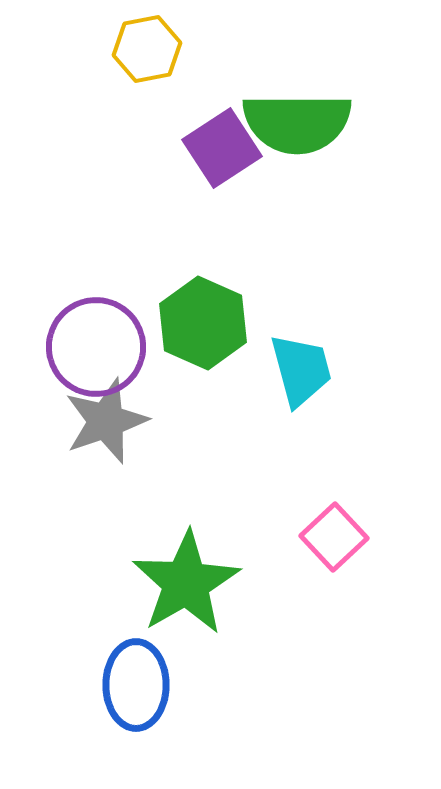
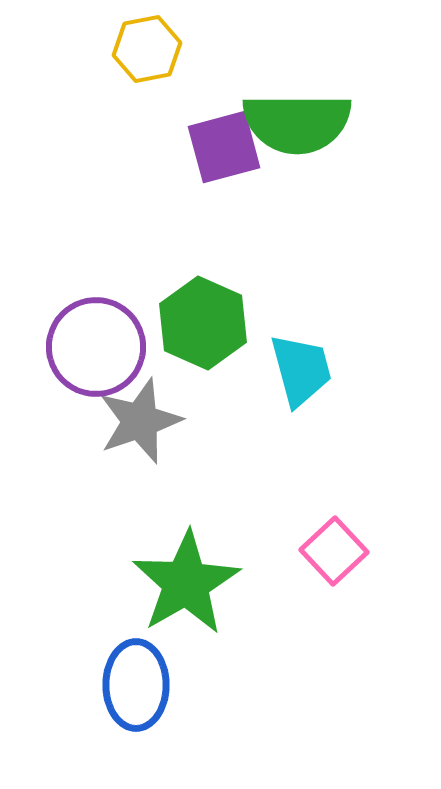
purple square: moved 2 px right, 1 px up; rotated 18 degrees clockwise
gray star: moved 34 px right
pink square: moved 14 px down
